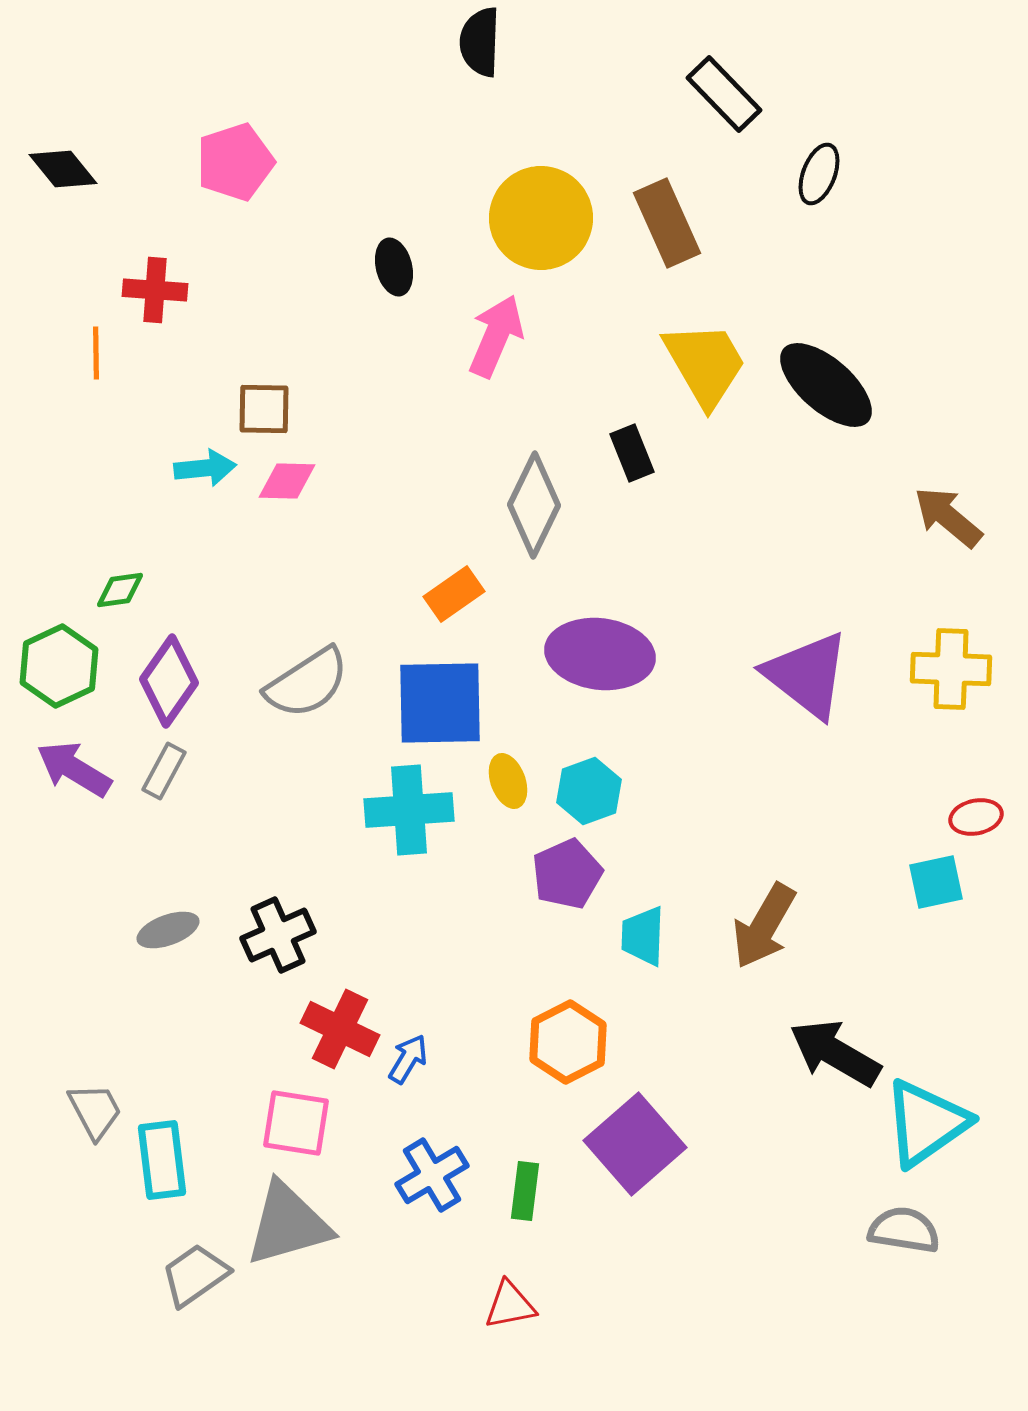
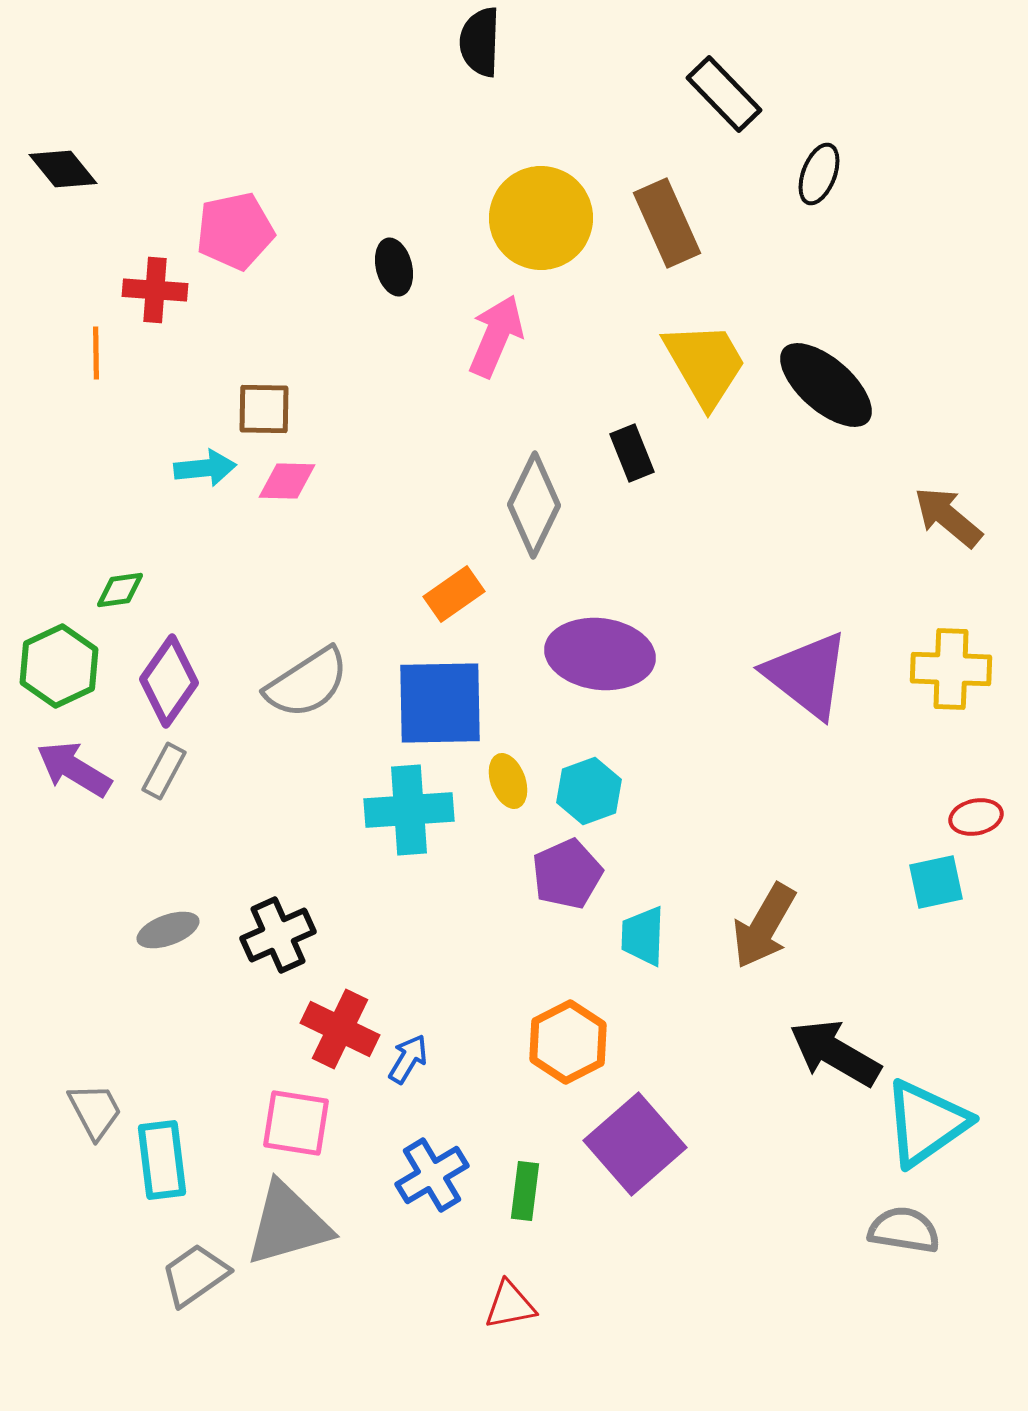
pink pentagon at (235, 162): moved 69 px down; rotated 6 degrees clockwise
